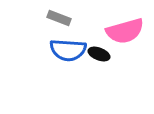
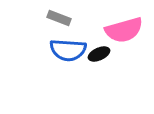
pink semicircle: moved 1 px left, 1 px up
black ellipse: rotated 45 degrees counterclockwise
